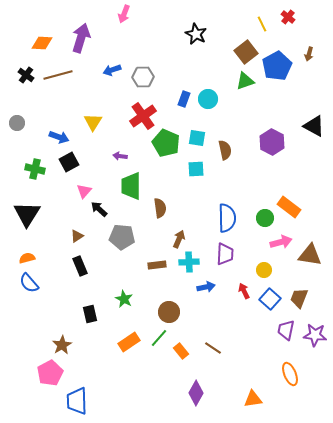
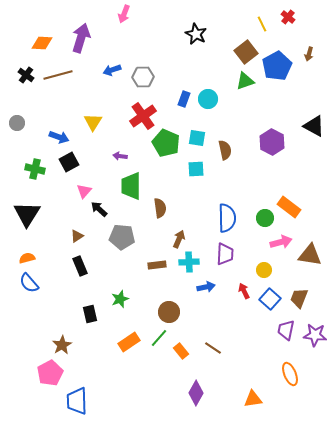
green star at (124, 299): moved 4 px left; rotated 24 degrees clockwise
